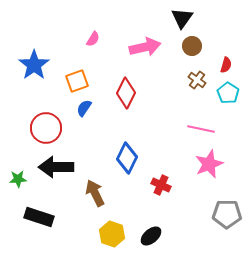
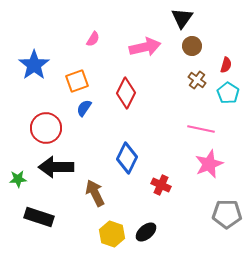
black ellipse: moved 5 px left, 4 px up
